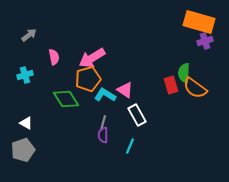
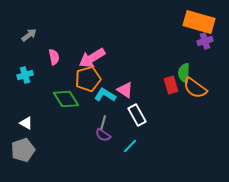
purple semicircle: rotated 56 degrees counterclockwise
cyan line: rotated 21 degrees clockwise
